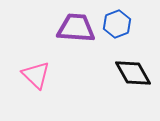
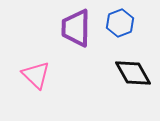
blue hexagon: moved 3 px right, 1 px up
purple trapezoid: rotated 93 degrees counterclockwise
